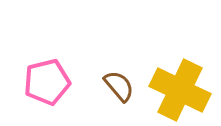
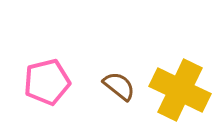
brown semicircle: rotated 12 degrees counterclockwise
